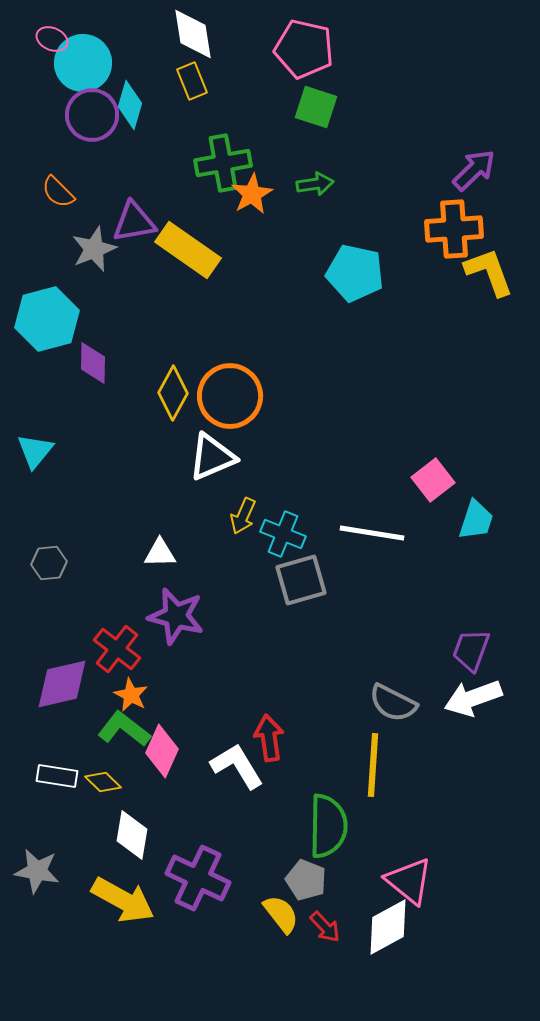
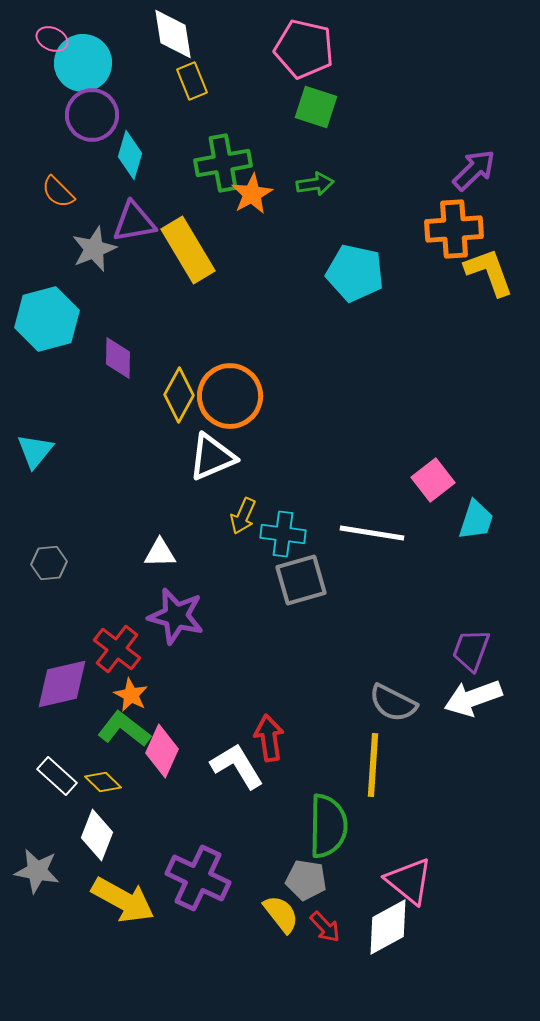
white diamond at (193, 34): moved 20 px left
cyan diamond at (130, 105): moved 50 px down
yellow rectangle at (188, 250): rotated 24 degrees clockwise
purple diamond at (93, 363): moved 25 px right, 5 px up
yellow diamond at (173, 393): moved 6 px right, 2 px down
cyan cross at (283, 534): rotated 15 degrees counterclockwise
white rectangle at (57, 776): rotated 33 degrees clockwise
white diamond at (132, 835): moved 35 px left; rotated 12 degrees clockwise
gray pentagon at (306, 880): rotated 12 degrees counterclockwise
